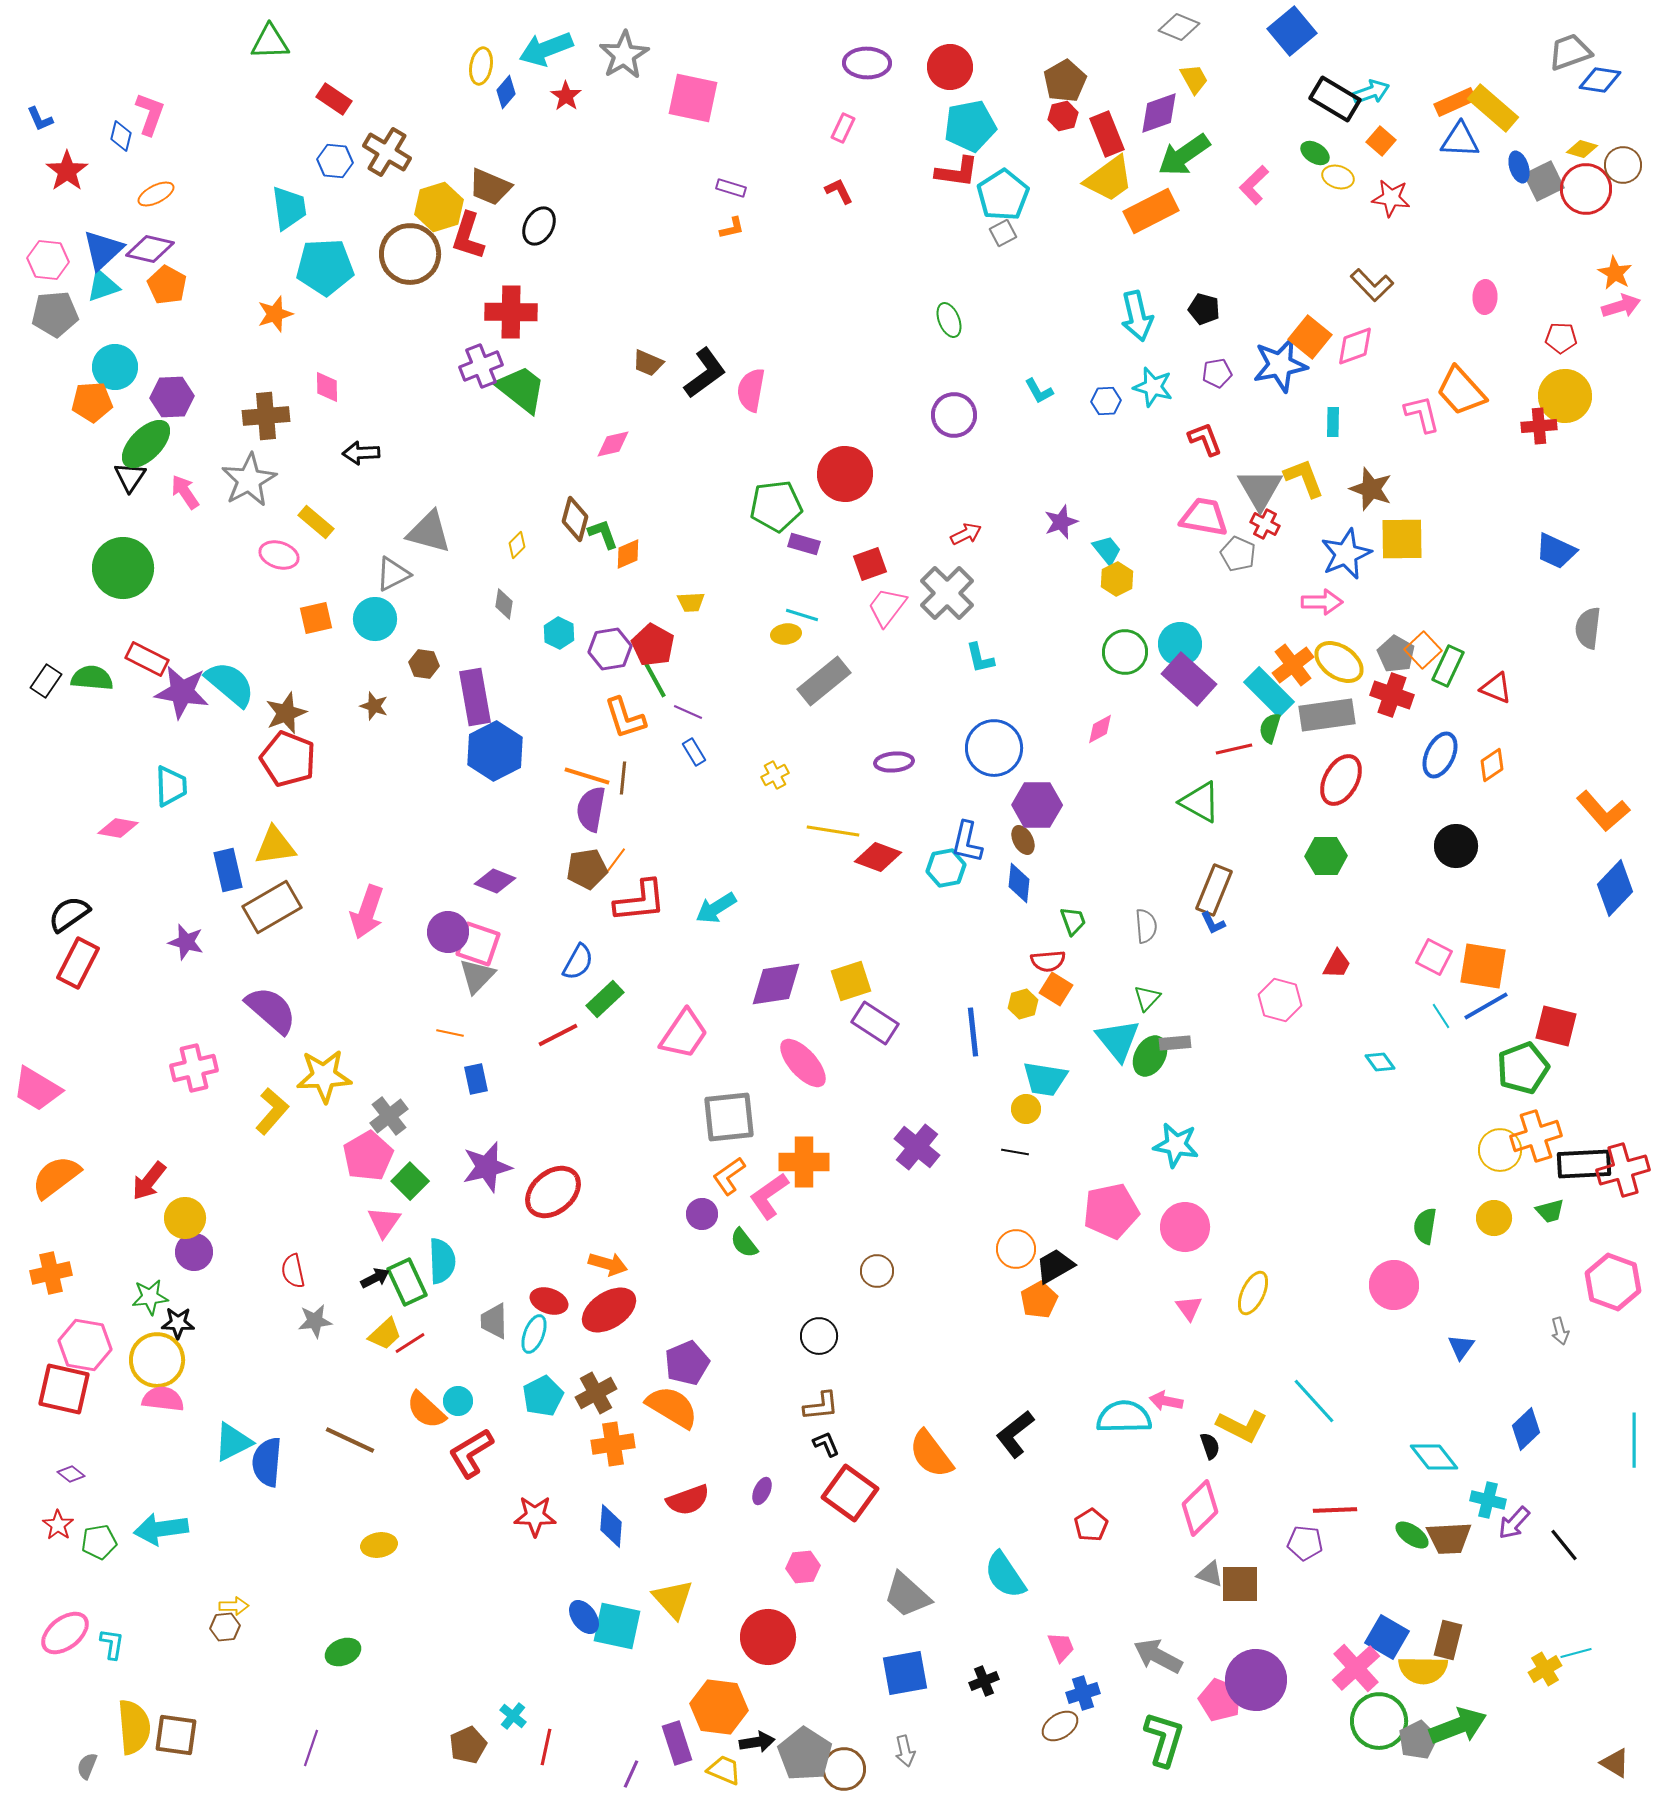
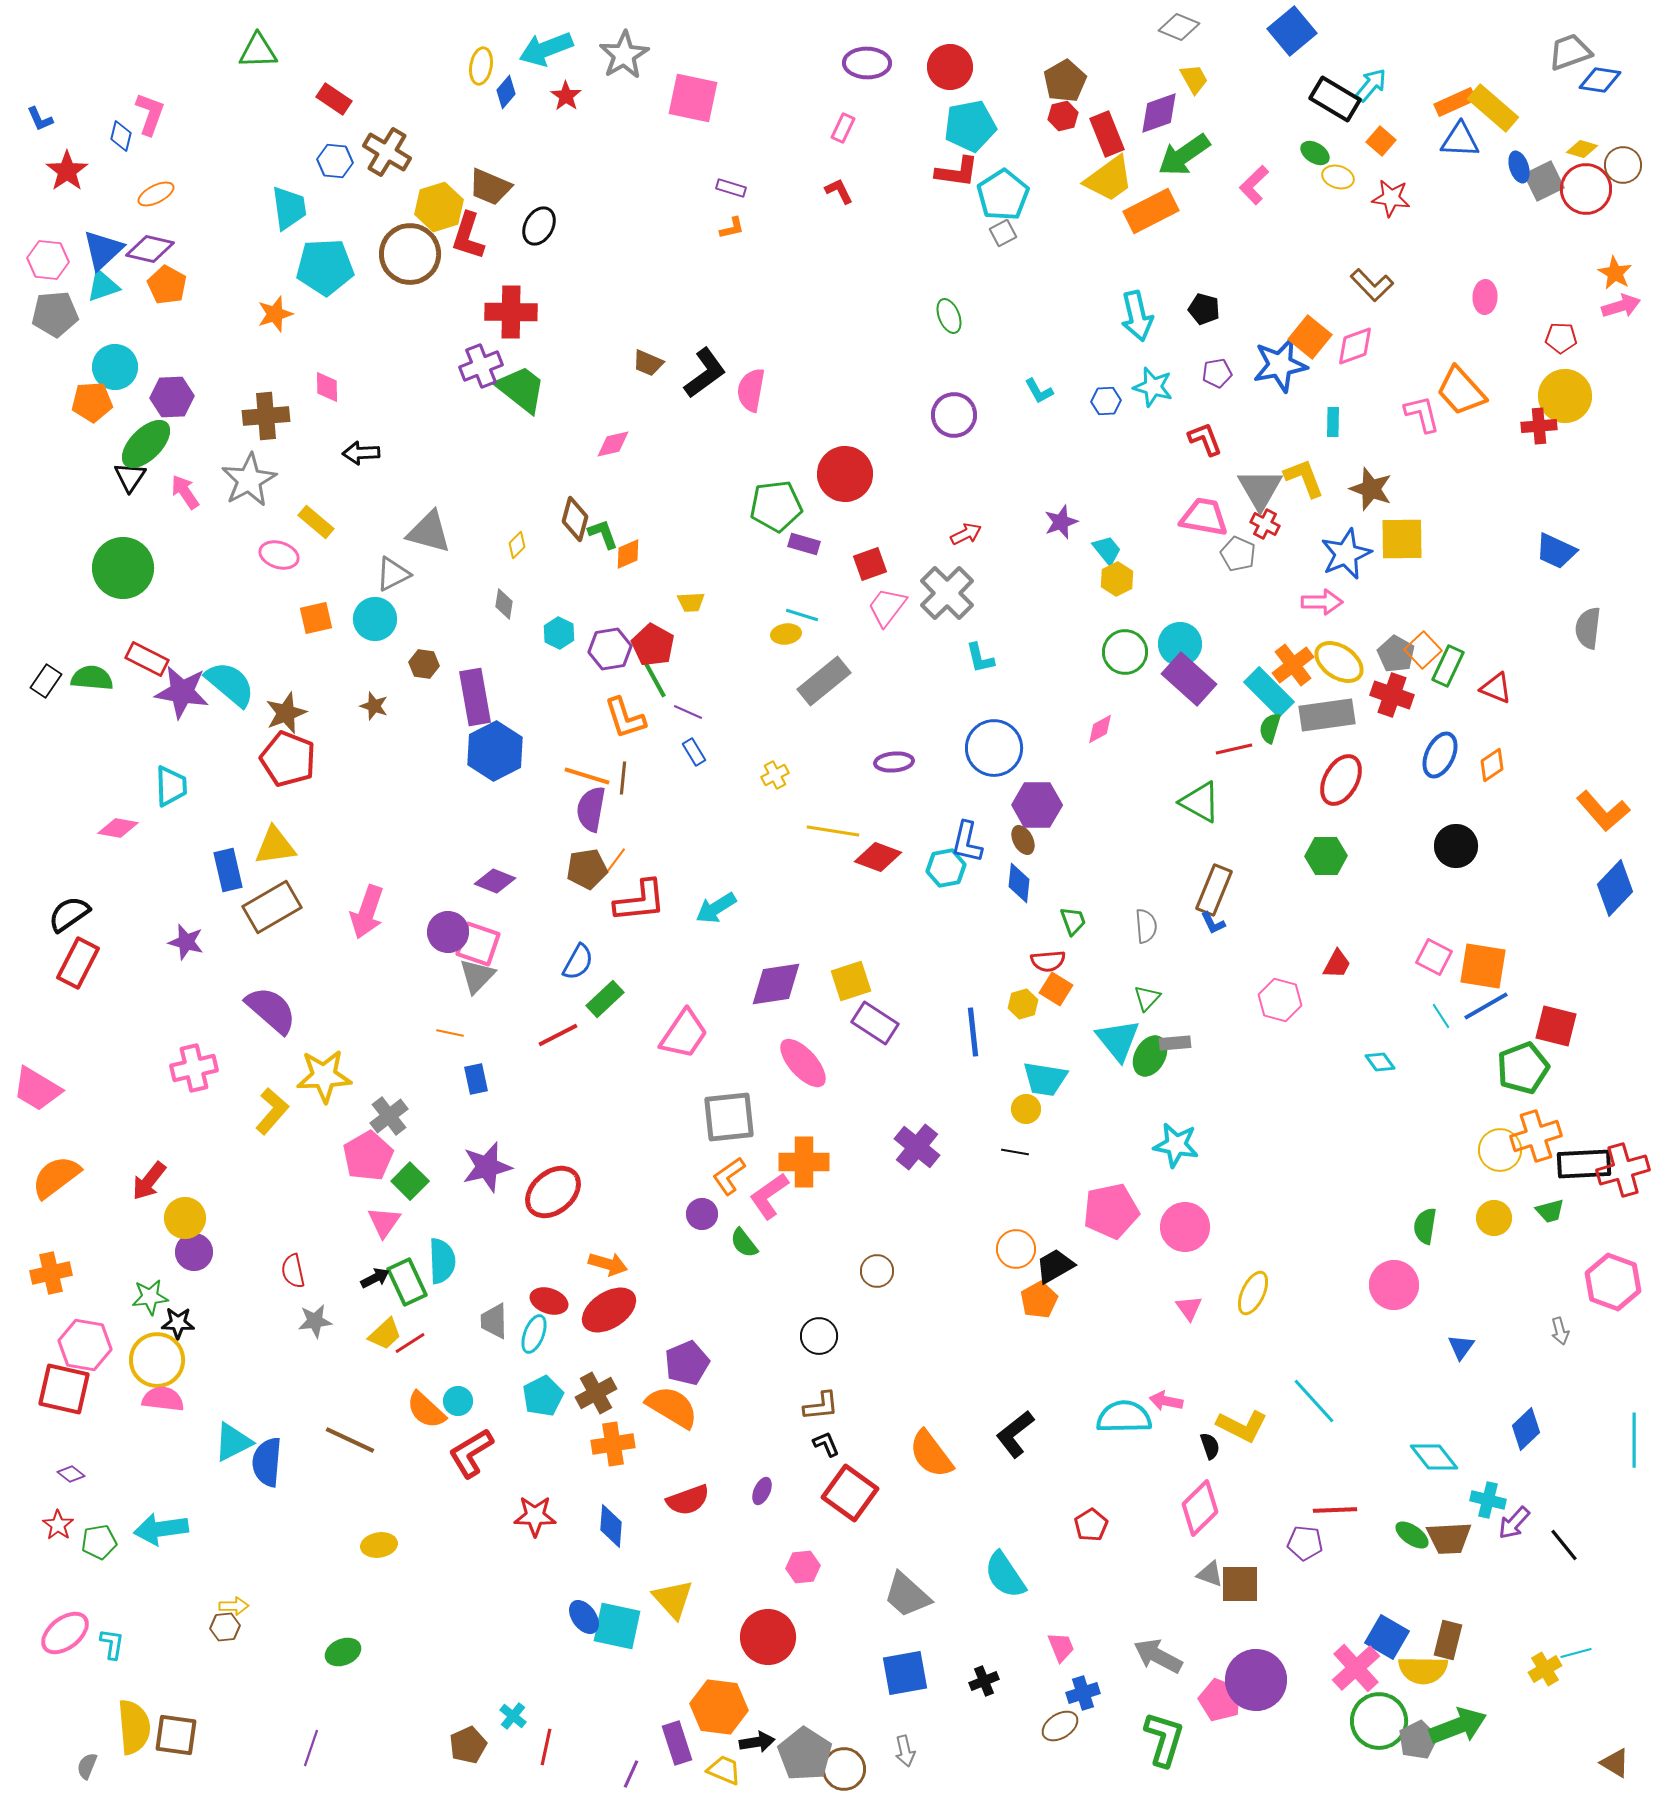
green triangle at (270, 42): moved 12 px left, 9 px down
cyan arrow at (1371, 92): moved 7 px up; rotated 30 degrees counterclockwise
green ellipse at (949, 320): moved 4 px up
